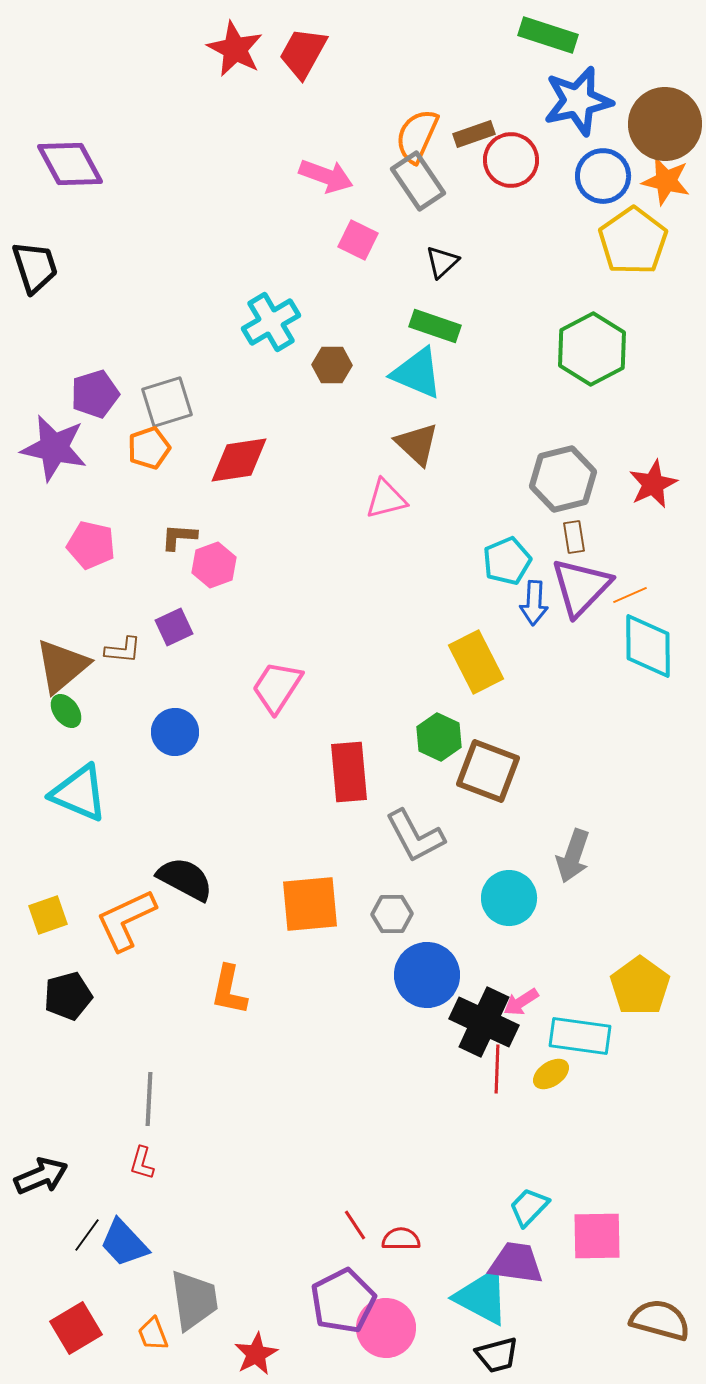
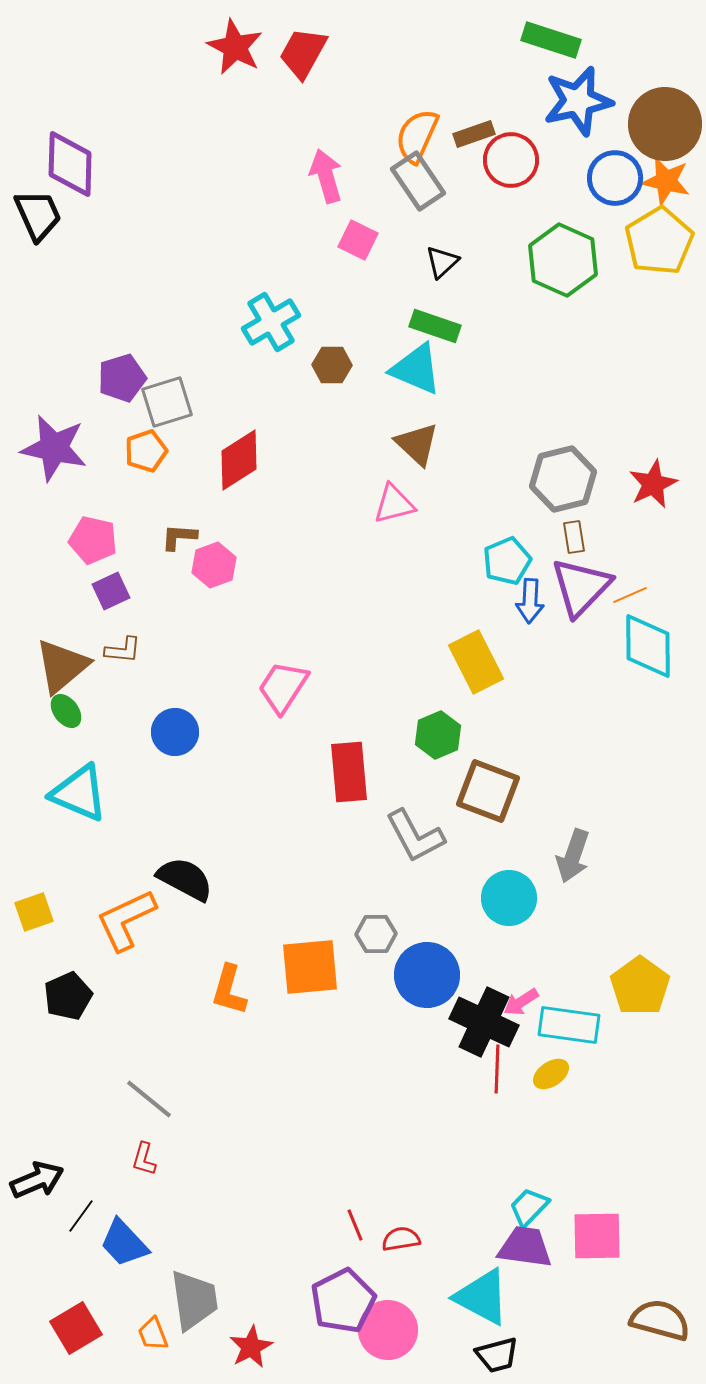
green rectangle at (548, 35): moved 3 px right, 5 px down
red star at (235, 49): moved 2 px up
purple diamond at (70, 164): rotated 30 degrees clockwise
pink arrow at (326, 176): rotated 126 degrees counterclockwise
blue circle at (603, 176): moved 12 px right, 2 px down
yellow pentagon at (633, 241): moved 26 px right; rotated 4 degrees clockwise
black trapezoid at (35, 267): moved 3 px right, 52 px up; rotated 6 degrees counterclockwise
green hexagon at (592, 349): moved 29 px left, 89 px up; rotated 8 degrees counterclockwise
cyan triangle at (417, 373): moved 1 px left, 4 px up
purple pentagon at (95, 394): moved 27 px right, 16 px up
orange pentagon at (149, 448): moved 3 px left, 3 px down
red diamond at (239, 460): rotated 24 degrees counterclockwise
pink triangle at (386, 499): moved 8 px right, 5 px down
pink pentagon at (91, 545): moved 2 px right, 5 px up
blue arrow at (534, 603): moved 4 px left, 2 px up
purple square at (174, 627): moved 63 px left, 36 px up
pink trapezoid at (277, 687): moved 6 px right
green hexagon at (439, 737): moved 1 px left, 2 px up; rotated 12 degrees clockwise
brown square at (488, 771): moved 20 px down
orange square at (310, 904): moved 63 px down
gray hexagon at (392, 914): moved 16 px left, 20 px down
yellow square at (48, 915): moved 14 px left, 3 px up
orange L-shape at (229, 990): rotated 4 degrees clockwise
black pentagon at (68, 996): rotated 9 degrees counterclockwise
cyan rectangle at (580, 1036): moved 11 px left, 11 px up
gray line at (149, 1099): rotated 54 degrees counterclockwise
red L-shape at (142, 1163): moved 2 px right, 4 px up
black arrow at (41, 1176): moved 4 px left, 4 px down
red line at (355, 1225): rotated 12 degrees clockwise
black line at (87, 1235): moved 6 px left, 19 px up
red semicircle at (401, 1239): rotated 9 degrees counterclockwise
purple trapezoid at (516, 1263): moved 9 px right, 16 px up
pink circle at (386, 1328): moved 2 px right, 2 px down
red star at (256, 1354): moved 5 px left, 7 px up
